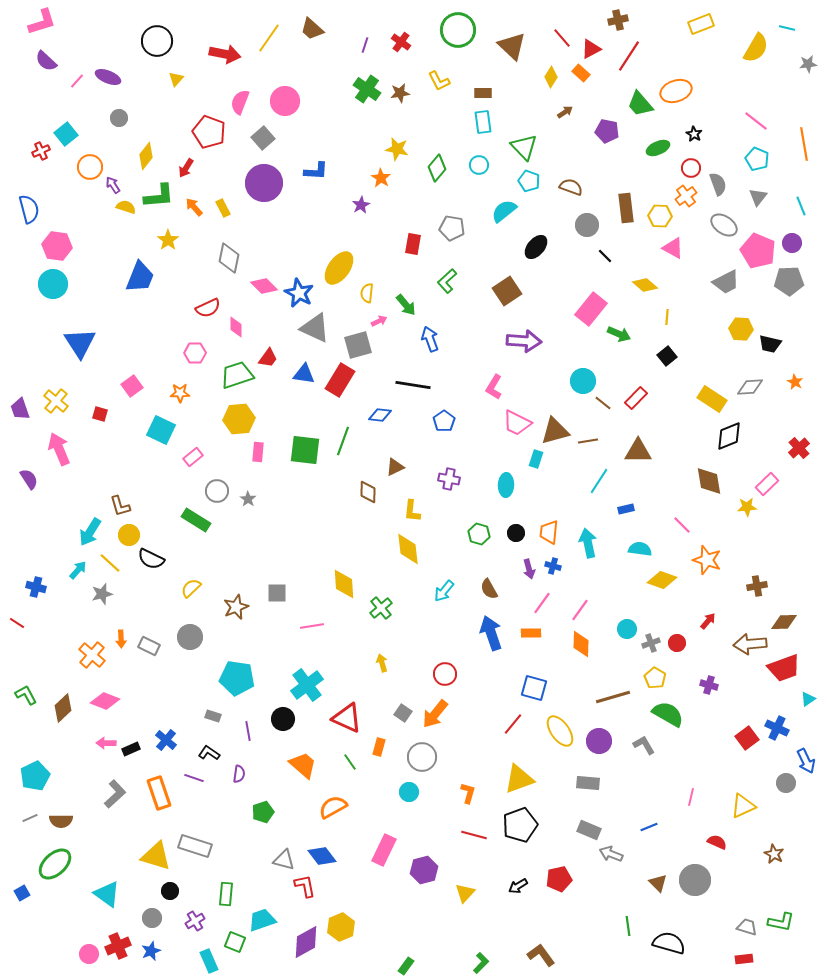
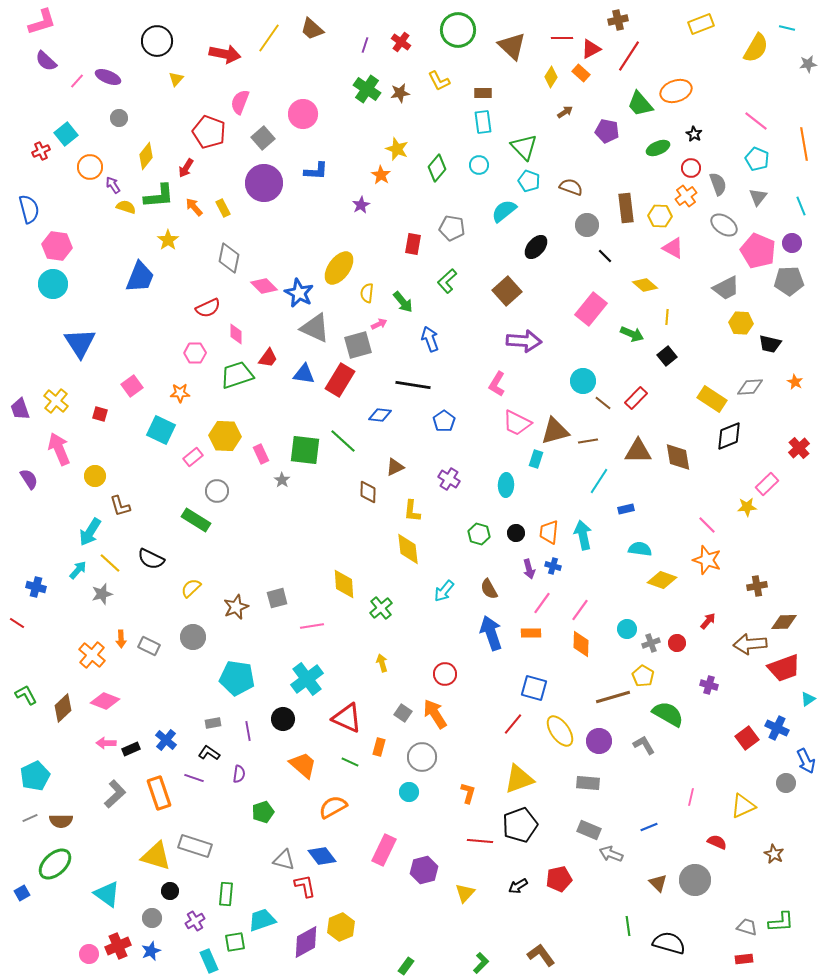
red line at (562, 38): rotated 50 degrees counterclockwise
pink circle at (285, 101): moved 18 px right, 13 px down
yellow star at (397, 149): rotated 10 degrees clockwise
orange star at (381, 178): moved 3 px up
gray trapezoid at (726, 282): moved 6 px down
brown square at (507, 291): rotated 8 degrees counterclockwise
green arrow at (406, 305): moved 3 px left, 3 px up
pink arrow at (379, 321): moved 3 px down
pink diamond at (236, 327): moved 7 px down
yellow hexagon at (741, 329): moved 6 px up
green arrow at (619, 334): moved 13 px right
pink L-shape at (494, 387): moved 3 px right, 3 px up
yellow hexagon at (239, 419): moved 14 px left, 17 px down; rotated 8 degrees clockwise
green line at (343, 441): rotated 68 degrees counterclockwise
pink rectangle at (258, 452): moved 3 px right, 2 px down; rotated 30 degrees counterclockwise
purple cross at (449, 479): rotated 20 degrees clockwise
brown diamond at (709, 481): moved 31 px left, 24 px up
gray star at (248, 499): moved 34 px right, 19 px up
pink line at (682, 525): moved 25 px right
yellow circle at (129, 535): moved 34 px left, 59 px up
cyan arrow at (588, 543): moved 5 px left, 8 px up
gray square at (277, 593): moved 5 px down; rotated 15 degrees counterclockwise
gray circle at (190, 637): moved 3 px right
yellow pentagon at (655, 678): moved 12 px left, 2 px up
cyan cross at (307, 685): moved 6 px up
orange arrow at (435, 714): rotated 108 degrees clockwise
gray rectangle at (213, 716): moved 7 px down; rotated 28 degrees counterclockwise
green line at (350, 762): rotated 30 degrees counterclockwise
red line at (474, 835): moved 6 px right, 6 px down; rotated 10 degrees counterclockwise
green L-shape at (781, 922): rotated 16 degrees counterclockwise
green square at (235, 942): rotated 30 degrees counterclockwise
